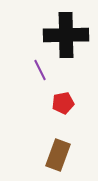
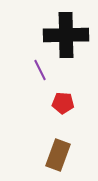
red pentagon: rotated 15 degrees clockwise
